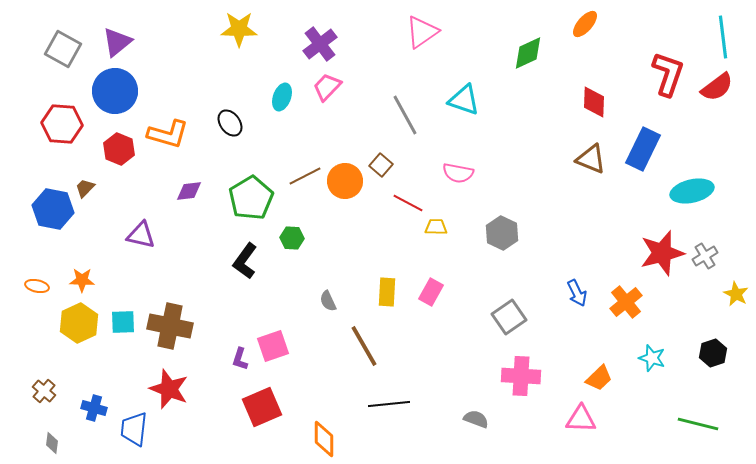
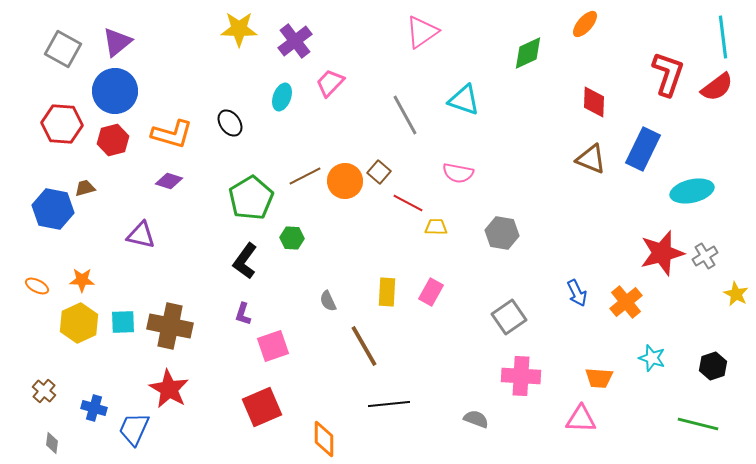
purple cross at (320, 44): moved 25 px left, 3 px up
pink trapezoid at (327, 87): moved 3 px right, 4 px up
orange L-shape at (168, 134): moved 4 px right
red hexagon at (119, 149): moved 6 px left, 9 px up; rotated 24 degrees clockwise
brown square at (381, 165): moved 2 px left, 7 px down
brown trapezoid at (85, 188): rotated 30 degrees clockwise
purple diamond at (189, 191): moved 20 px left, 10 px up; rotated 24 degrees clockwise
gray hexagon at (502, 233): rotated 16 degrees counterclockwise
orange ellipse at (37, 286): rotated 15 degrees clockwise
black hexagon at (713, 353): moved 13 px down
purple L-shape at (240, 359): moved 3 px right, 45 px up
orange trapezoid at (599, 378): rotated 48 degrees clockwise
red star at (169, 389): rotated 9 degrees clockwise
blue trapezoid at (134, 429): rotated 18 degrees clockwise
